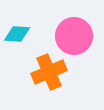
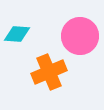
pink circle: moved 6 px right
